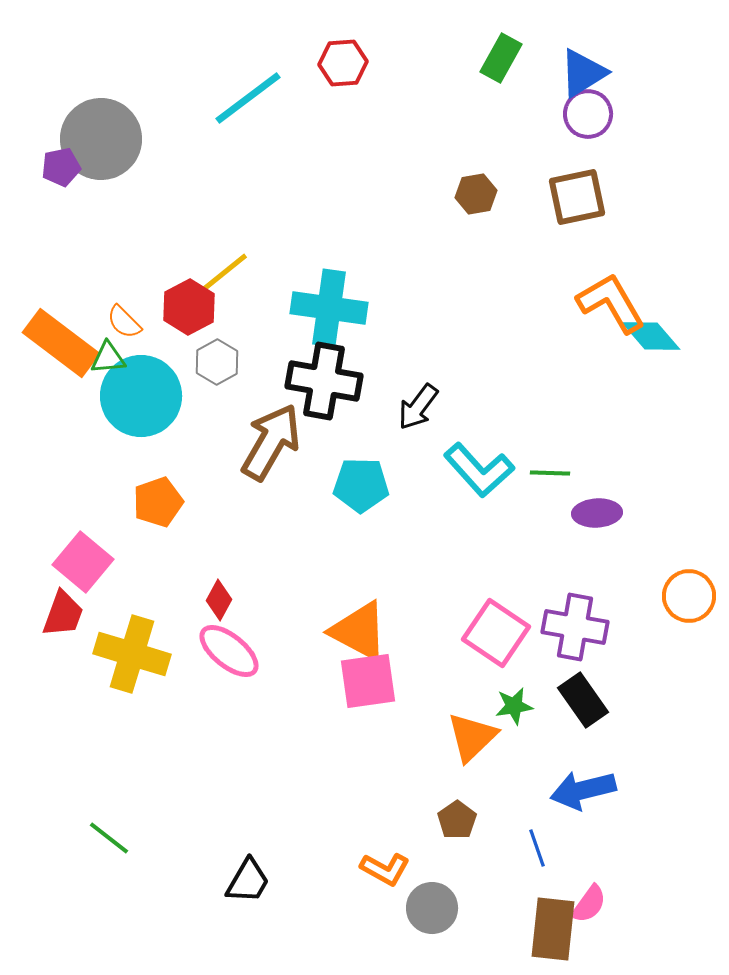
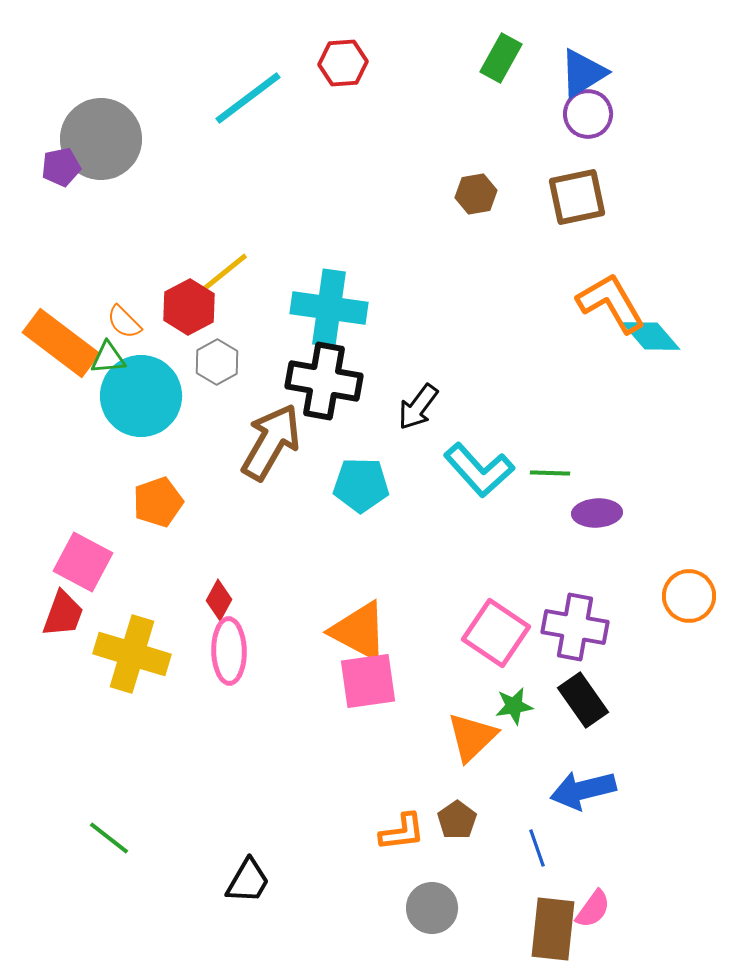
pink square at (83, 562): rotated 12 degrees counterclockwise
pink ellipse at (229, 651): rotated 50 degrees clockwise
orange L-shape at (385, 869): moved 17 px right, 37 px up; rotated 36 degrees counterclockwise
pink semicircle at (589, 904): moved 4 px right, 5 px down
